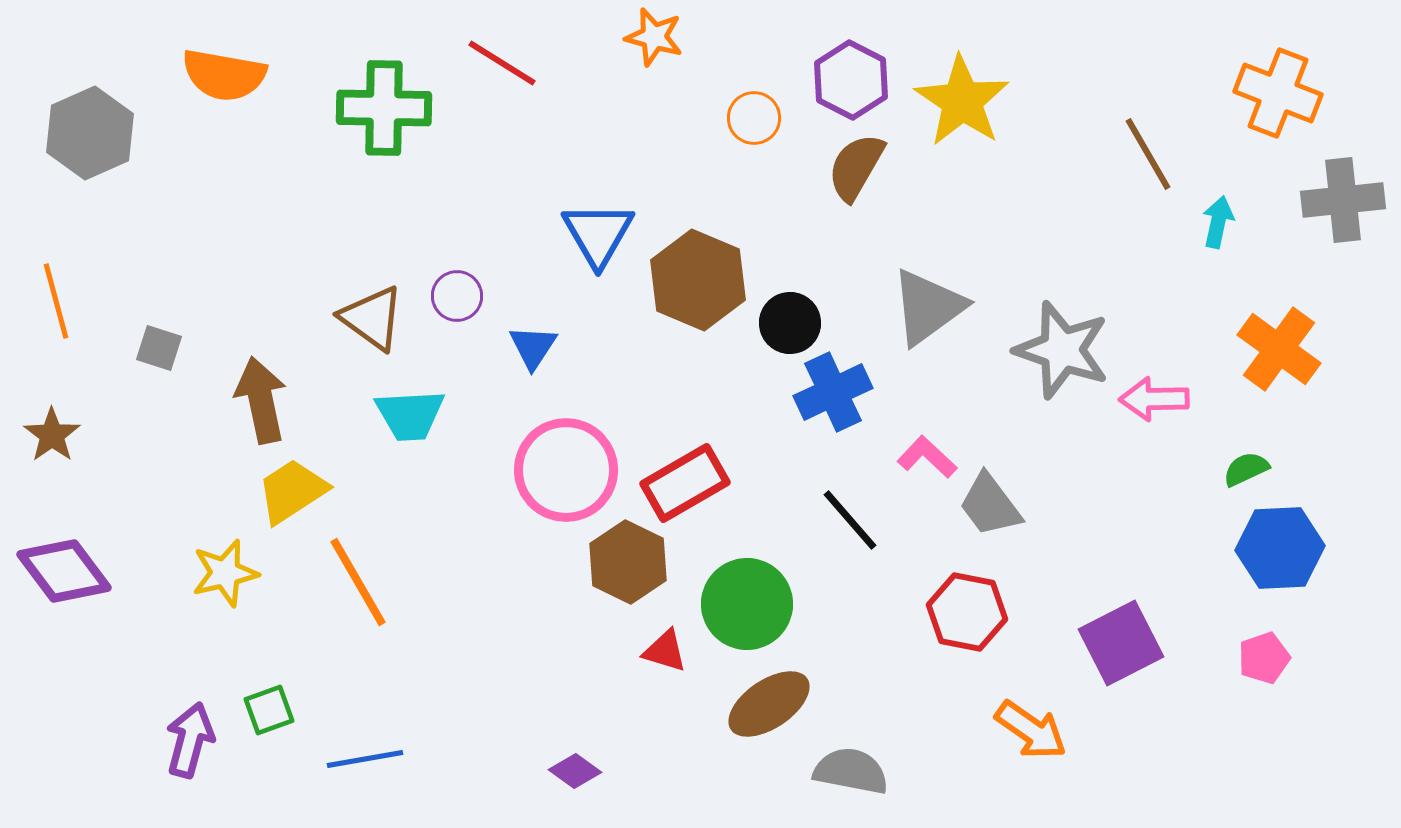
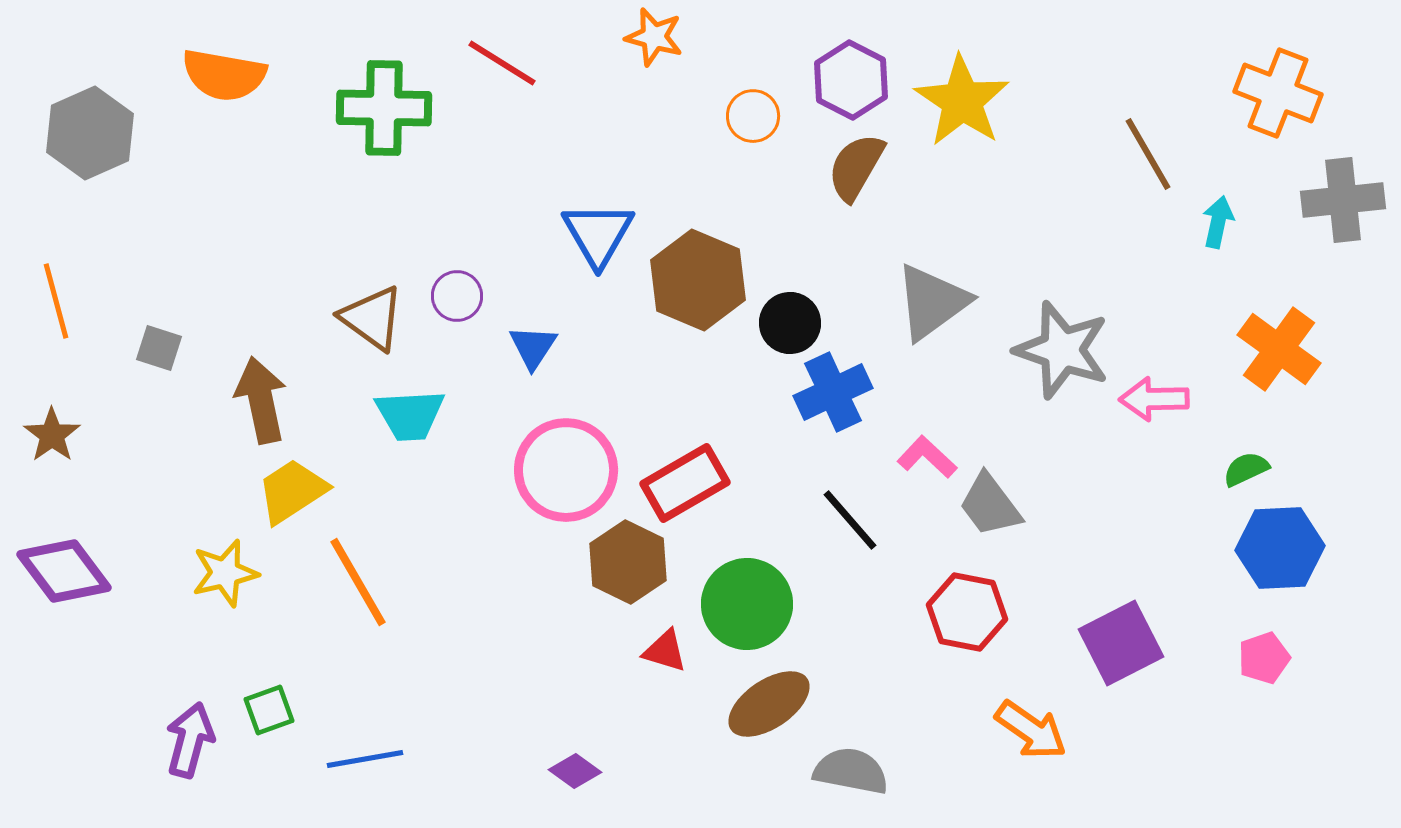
orange circle at (754, 118): moved 1 px left, 2 px up
gray triangle at (928, 307): moved 4 px right, 5 px up
